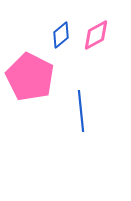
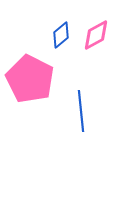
pink pentagon: moved 2 px down
